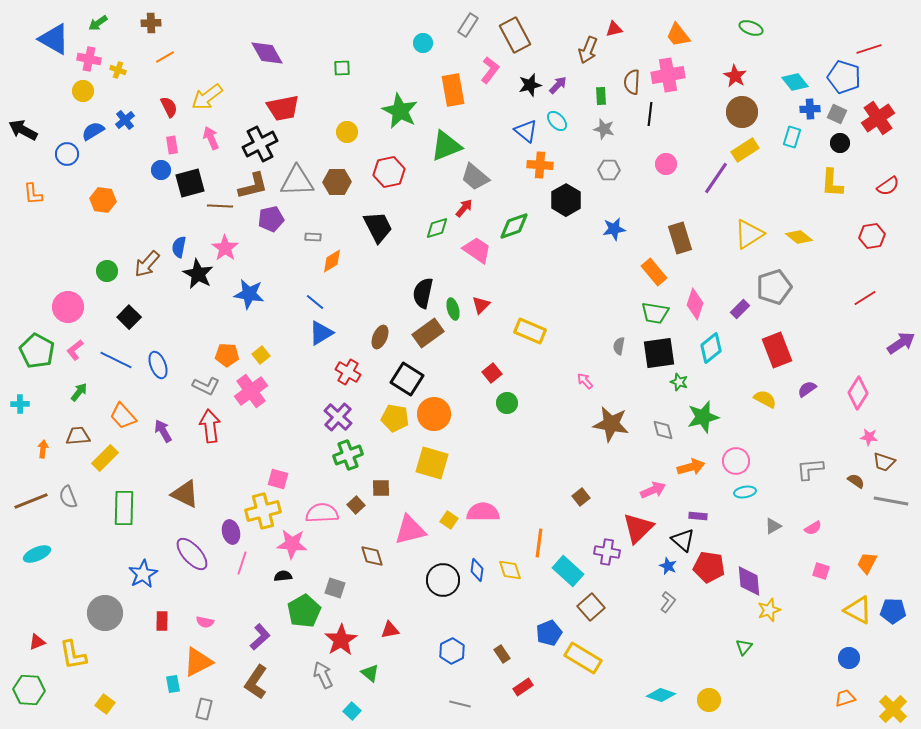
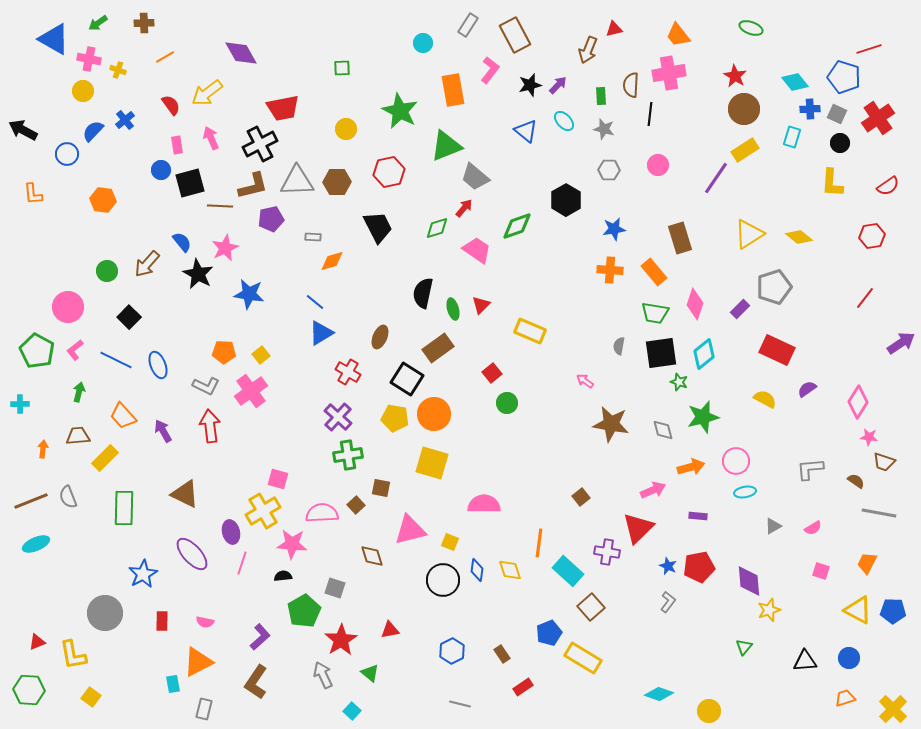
brown cross at (151, 23): moved 7 px left
purple diamond at (267, 53): moved 26 px left
pink cross at (668, 75): moved 1 px right, 2 px up
brown semicircle at (632, 82): moved 1 px left, 3 px down
yellow arrow at (207, 97): moved 4 px up
red semicircle at (169, 107): moved 2 px right, 2 px up; rotated 10 degrees counterclockwise
brown circle at (742, 112): moved 2 px right, 3 px up
cyan ellipse at (557, 121): moved 7 px right
blue semicircle at (93, 131): rotated 15 degrees counterclockwise
yellow circle at (347, 132): moved 1 px left, 3 px up
pink rectangle at (172, 145): moved 5 px right
pink circle at (666, 164): moved 8 px left, 1 px down
orange cross at (540, 165): moved 70 px right, 105 px down
green diamond at (514, 226): moved 3 px right
blue semicircle at (179, 247): moved 3 px right, 5 px up; rotated 130 degrees clockwise
pink star at (225, 248): rotated 12 degrees clockwise
orange diamond at (332, 261): rotated 15 degrees clockwise
red line at (865, 298): rotated 20 degrees counterclockwise
brown rectangle at (428, 333): moved 10 px right, 15 px down
cyan diamond at (711, 348): moved 7 px left, 6 px down
red rectangle at (777, 350): rotated 44 degrees counterclockwise
black square at (659, 353): moved 2 px right
orange pentagon at (227, 355): moved 3 px left, 3 px up
pink arrow at (585, 381): rotated 12 degrees counterclockwise
green arrow at (79, 392): rotated 24 degrees counterclockwise
pink diamond at (858, 393): moved 9 px down
green cross at (348, 455): rotated 12 degrees clockwise
brown square at (381, 488): rotated 12 degrees clockwise
gray line at (891, 501): moved 12 px left, 12 px down
yellow cross at (263, 511): rotated 16 degrees counterclockwise
pink semicircle at (483, 512): moved 1 px right, 8 px up
yellow square at (449, 520): moved 1 px right, 22 px down; rotated 12 degrees counterclockwise
black triangle at (683, 540): moved 122 px right, 121 px down; rotated 45 degrees counterclockwise
cyan ellipse at (37, 554): moved 1 px left, 10 px up
red pentagon at (709, 567): moved 10 px left; rotated 20 degrees counterclockwise
cyan diamond at (661, 695): moved 2 px left, 1 px up
yellow circle at (709, 700): moved 11 px down
yellow square at (105, 704): moved 14 px left, 7 px up
